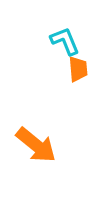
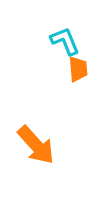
orange arrow: rotated 9 degrees clockwise
